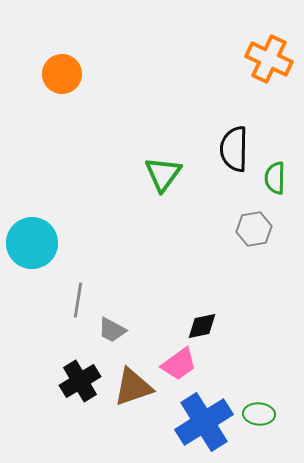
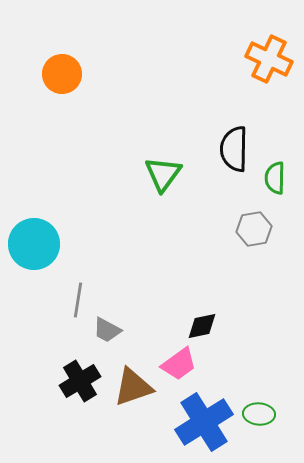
cyan circle: moved 2 px right, 1 px down
gray trapezoid: moved 5 px left
